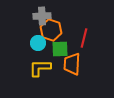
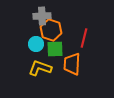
cyan circle: moved 2 px left, 1 px down
green square: moved 5 px left
yellow L-shape: rotated 20 degrees clockwise
